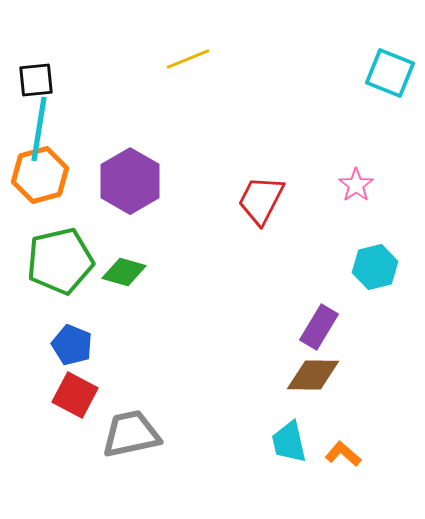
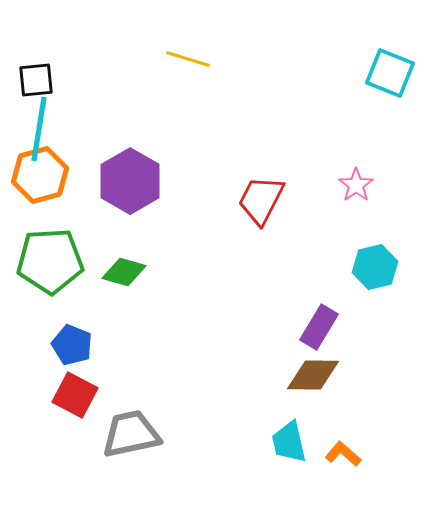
yellow line: rotated 39 degrees clockwise
green pentagon: moved 10 px left; rotated 10 degrees clockwise
